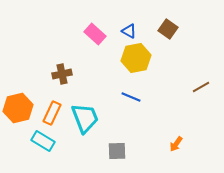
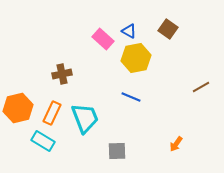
pink rectangle: moved 8 px right, 5 px down
